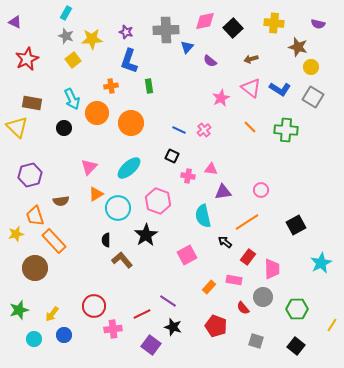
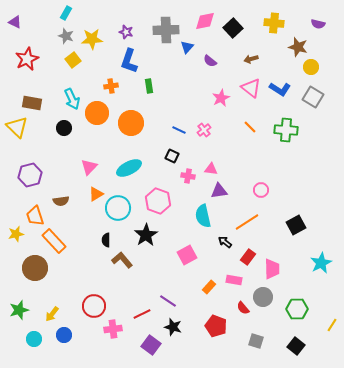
cyan ellipse at (129, 168): rotated 15 degrees clockwise
purple triangle at (223, 192): moved 4 px left, 1 px up
